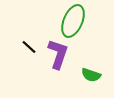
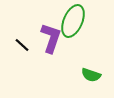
black line: moved 7 px left, 2 px up
purple L-shape: moved 7 px left, 16 px up
